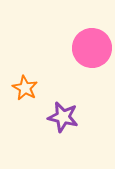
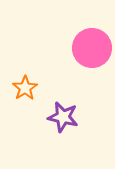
orange star: rotated 10 degrees clockwise
